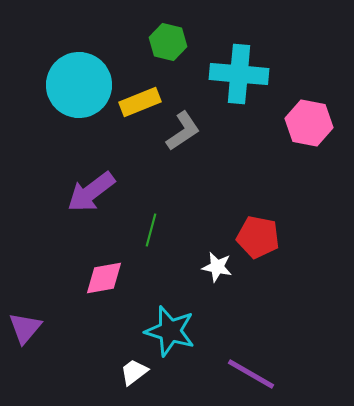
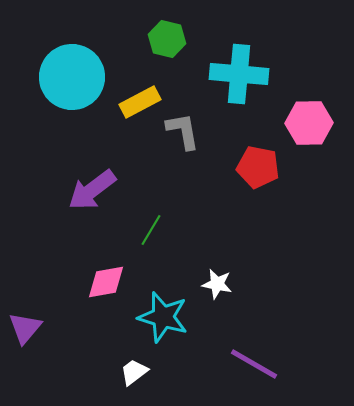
green hexagon: moved 1 px left, 3 px up
cyan circle: moved 7 px left, 8 px up
yellow rectangle: rotated 6 degrees counterclockwise
pink hexagon: rotated 12 degrees counterclockwise
gray L-shape: rotated 66 degrees counterclockwise
purple arrow: moved 1 px right, 2 px up
green line: rotated 16 degrees clockwise
red pentagon: moved 70 px up
white star: moved 17 px down
pink diamond: moved 2 px right, 4 px down
cyan star: moved 7 px left, 14 px up
purple line: moved 3 px right, 10 px up
